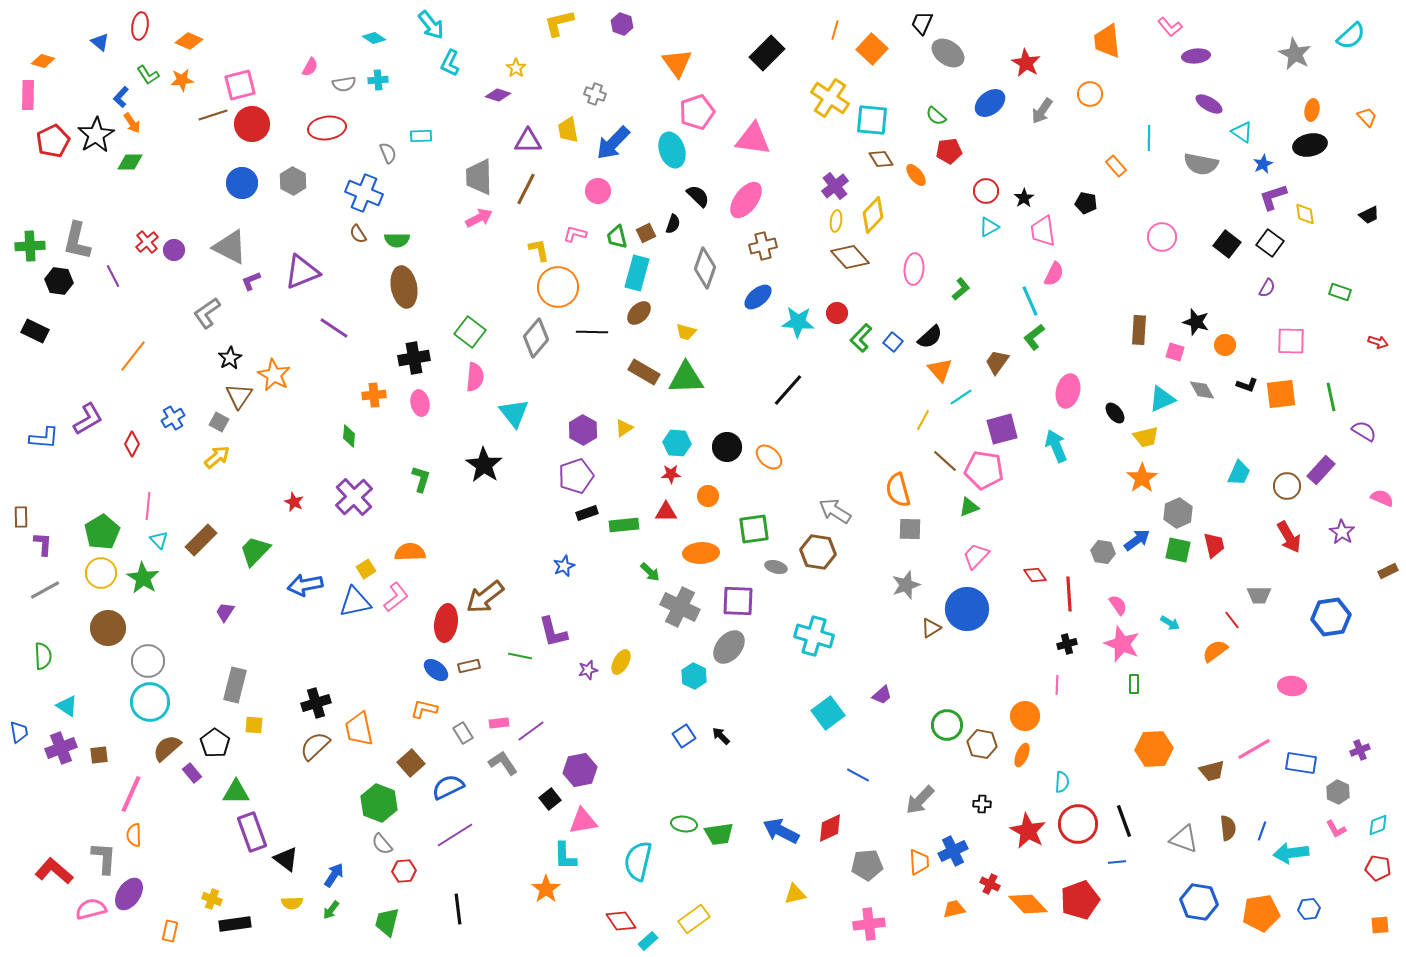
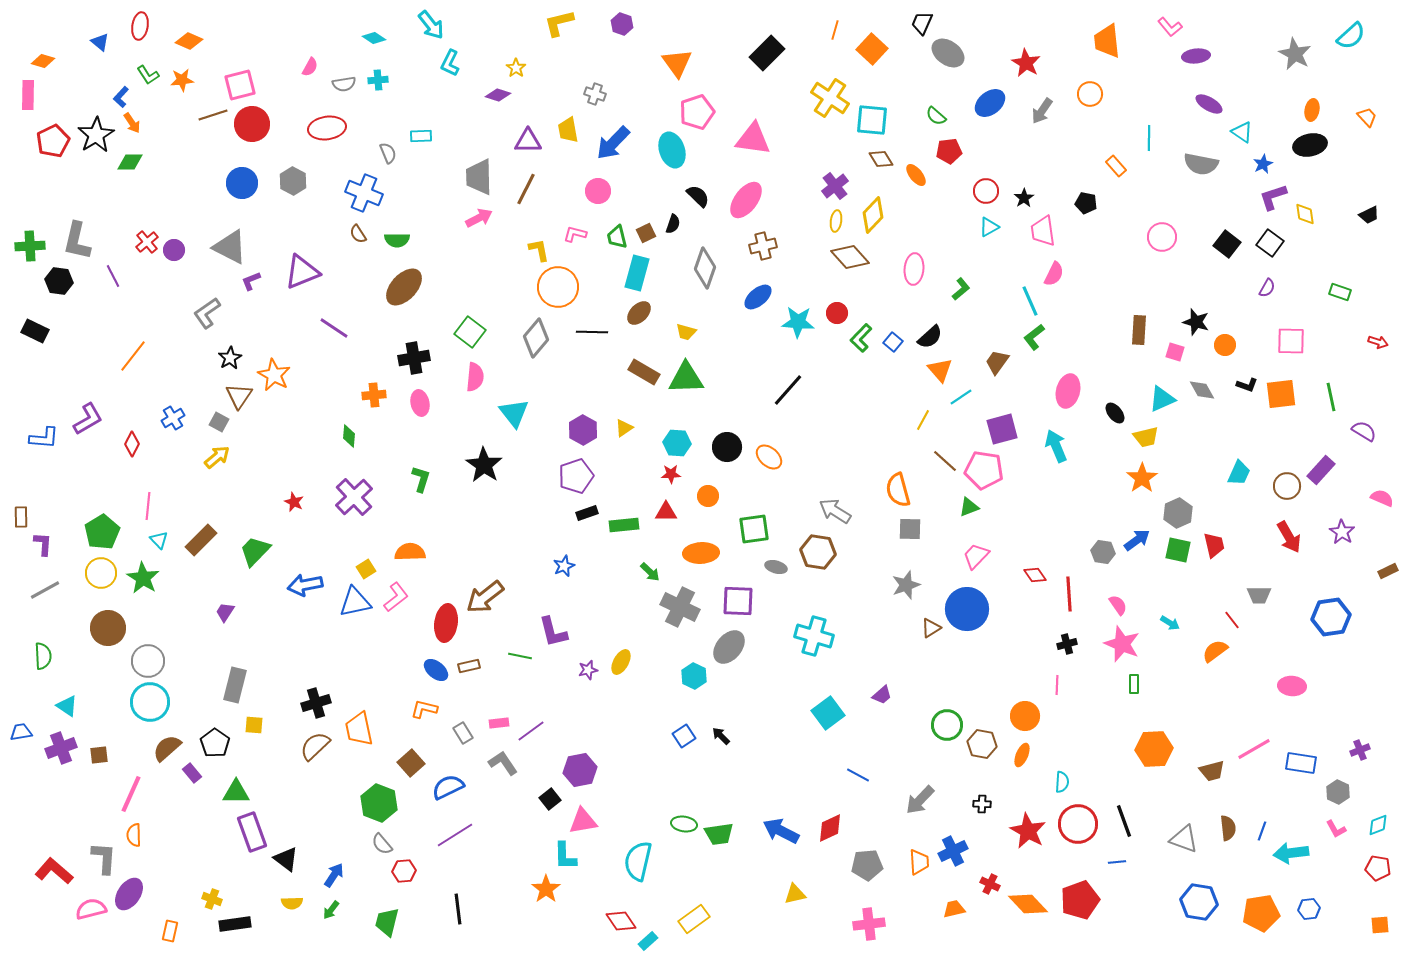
brown ellipse at (404, 287): rotated 54 degrees clockwise
blue trapezoid at (19, 732): moved 2 px right; rotated 90 degrees counterclockwise
